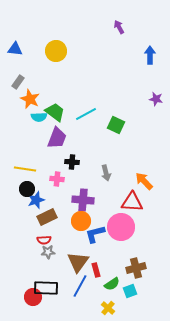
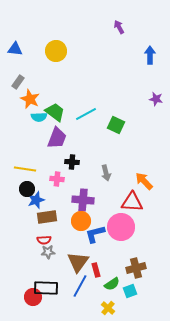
brown rectangle: rotated 18 degrees clockwise
